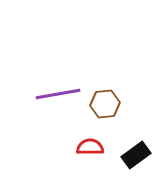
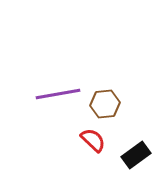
red semicircle: moved 3 px right, 7 px up; rotated 44 degrees clockwise
